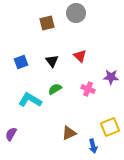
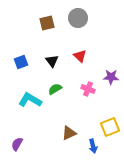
gray circle: moved 2 px right, 5 px down
purple semicircle: moved 6 px right, 10 px down
